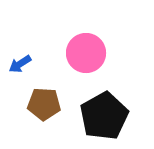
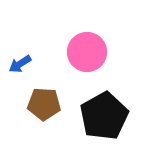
pink circle: moved 1 px right, 1 px up
